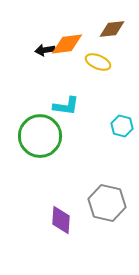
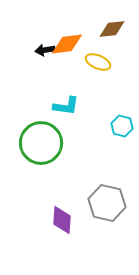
green circle: moved 1 px right, 7 px down
purple diamond: moved 1 px right
